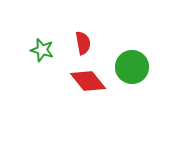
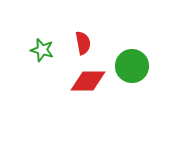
green circle: moved 1 px up
red diamond: rotated 51 degrees counterclockwise
